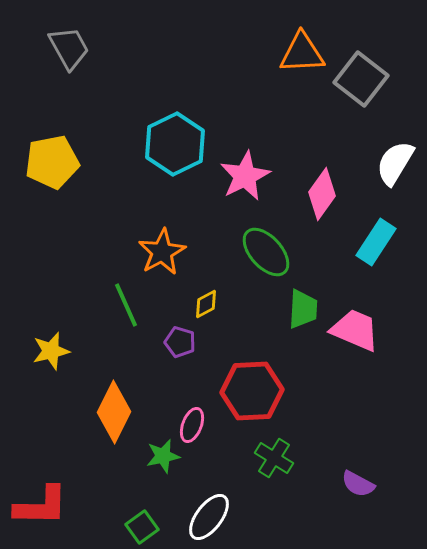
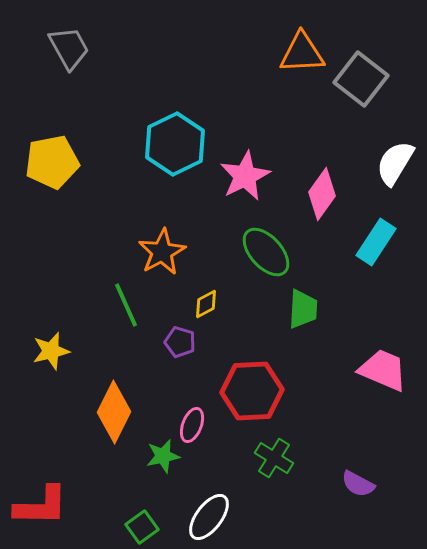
pink trapezoid: moved 28 px right, 40 px down
